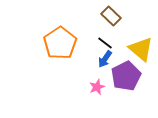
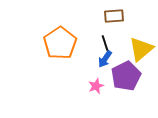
brown rectangle: moved 3 px right; rotated 48 degrees counterclockwise
black line: rotated 35 degrees clockwise
yellow triangle: rotated 40 degrees clockwise
pink star: moved 1 px left, 1 px up
